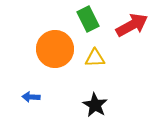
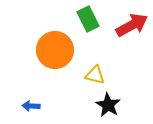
orange circle: moved 1 px down
yellow triangle: moved 17 px down; rotated 15 degrees clockwise
blue arrow: moved 9 px down
black star: moved 13 px right
